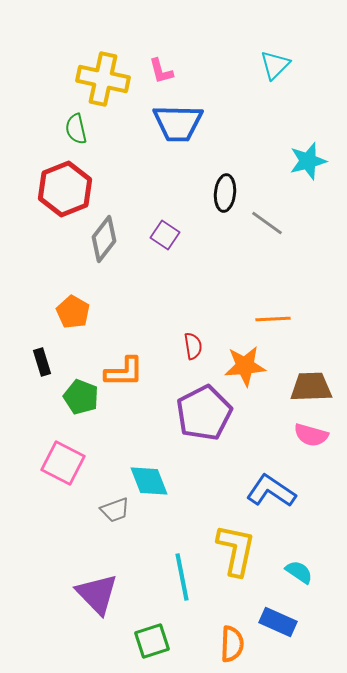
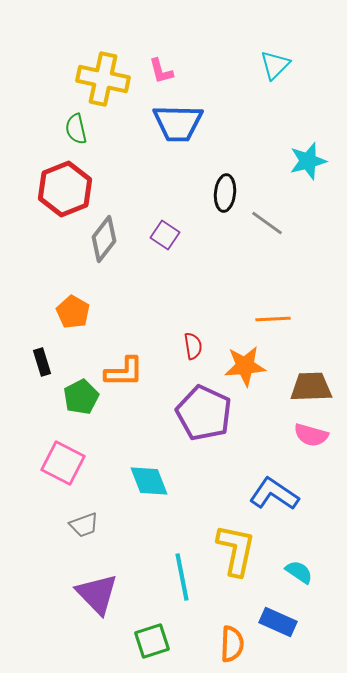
green pentagon: rotated 24 degrees clockwise
purple pentagon: rotated 20 degrees counterclockwise
blue L-shape: moved 3 px right, 3 px down
gray trapezoid: moved 31 px left, 15 px down
